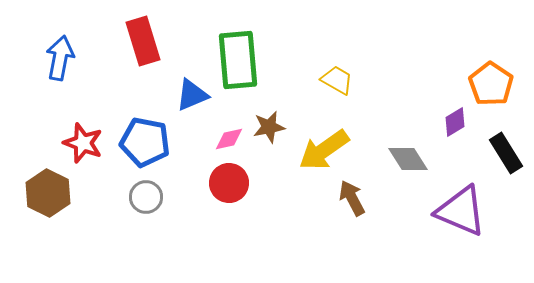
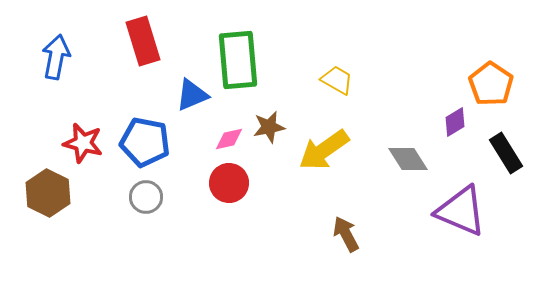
blue arrow: moved 4 px left, 1 px up
red star: rotated 6 degrees counterclockwise
brown arrow: moved 6 px left, 36 px down
